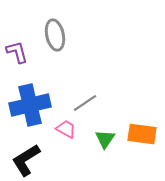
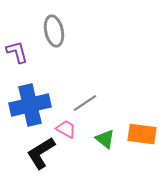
gray ellipse: moved 1 px left, 4 px up
green triangle: rotated 25 degrees counterclockwise
black L-shape: moved 15 px right, 7 px up
